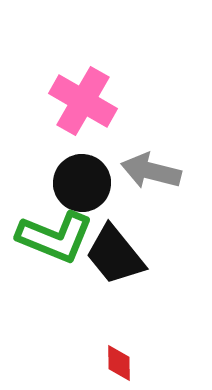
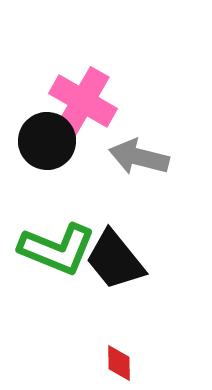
gray arrow: moved 12 px left, 14 px up
black circle: moved 35 px left, 42 px up
green L-shape: moved 2 px right, 12 px down
black trapezoid: moved 5 px down
